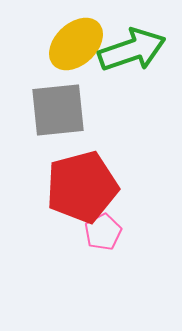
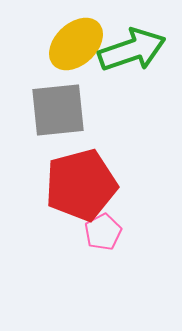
red pentagon: moved 1 px left, 2 px up
